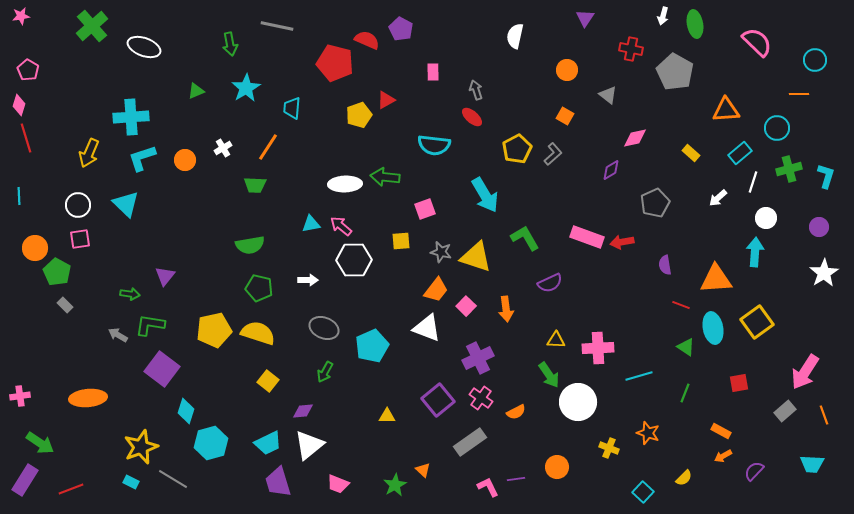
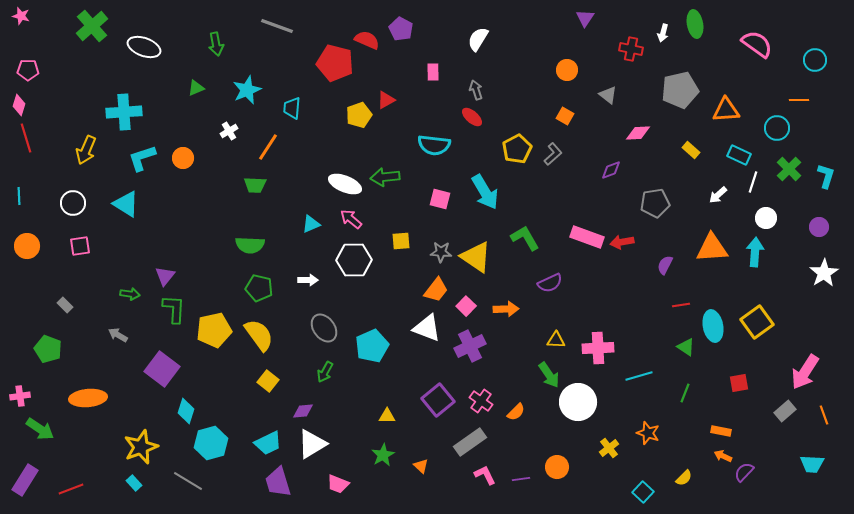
pink star at (21, 16): rotated 24 degrees clockwise
white arrow at (663, 16): moved 17 px down
gray line at (277, 26): rotated 8 degrees clockwise
white semicircle at (515, 36): moved 37 px left, 3 px down; rotated 20 degrees clockwise
pink semicircle at (757, 42): moved 2 px down; rotated 8 degrees counterclockwise
green arrow at (230, 44): moved 14 px left
pink pentagon at (28, 70): rotated 30 degrees counterclockwise
gray pentagon at (675, 72): moved 5 px right, 18 px down; rotated 30 degrees clockwise
cyan star at (246, 88): moved 1 px right, 2 px down; rotated 8 degrees clockwise
green triangle at (196, 91): moved 3 px up
orange line at (799, 94): moved 6 px down
cyan cross at (131, 117): moved 7 px left, 5 px up
pink diamond at (635, 138): moved 3 px right, 5 px up; rotated 10 degrees clockwise
white cross at (223, 148): moved 6 px right, 17 px up
yellow arrow at (89, 153): moved 3 px left, 3 px up
yellow rectangle at (691, 153): moved 3 px up
cyan rectangle at (740, 153): moved 1 px left, 2 px down; rotated 65 degrees clockwise
orange circle at (185, 160): moved 2 px left, 2 px up
green cross at (789, 169): rotated 30 degrees counterclockwise
purple diamond at (611, 170): rotated 10 degrees clockwise
green arrow at (385, 177): rotated 12 degrees counterclockwise
white ellipse at (345, 184): rotated 24 degrees clockwise
cyan arrow at (485, 195): moved 3 px up
white arrow at (718, 198): moved 3 px up
gray pentagon at (655, 203): rotated 16 degrees clockwise
cyan triangle at (126, 204): rotated 12 degrees counterclockwise
white circle at (78, 205): moved 5 px left, 2 px up
pink square at (425, 209): moved 15 px right, 10 px up; rotated 35 degrees clockwise
cyan triangle at (311, 224): rotated 12 degrees counterclockwise
pink arrow at (341, 226): moved 10 px right, 7 px up
pink square at (80, 239): moved 7 px down
green semicircle at (250, 245): rotated 12 degrees clockwise
orange circle at (35, 248): moved 8 px left, 2 px up
gray star at (441, 252): rotated 10 degrees counterclockwise
yellow triangle at (476, 257): rotated 16 degrees clockwise
purple semicircle at (665, 265): rotated 36 degrees clockwise
green pentagon at (57, 272): moved 9 px left, 77 px down; rotated 8 degrees counterclockwise
orange triangle at (716, 279): moved 4 px left, 31 px up
red line at (681, 305): rotated 30 degrees counterclockwise
orange arrow at (506, 309): rotated 85 degrees counterclockwise
green L-shape at (150, 325): moved 24 px right, 16 px up; rotated 84 degrees clockwise
gray ellipse at (324, 328): rotated 32 degrees clockwise
cyan ellipse at (713, 328): moved 2 px up
yellow semicircle at (258, 333): moved 1 px right, 2 px down; rotated 36 degrees clockwise
purple cross at (478, 358): moved 8 px left, 12 px up
pink cross at (481, 398): moved 3 px down
orange semicircle at (516, 412): rotated 18 degrees counterclockwise
orange rectangle at (721, 431): rotated 18 degrees counterclockwise
green arrow at (40, 443): moved 14 px up
white triangle at (309, 445): moved 3 px right, 1 px up; rotated 8 degrees clockwise
yellow cross at (609, 448): rotated 30 degrees clockwise
orange arrow at (723, 456): rotated 54 degrees clockwise
orange triangle at (423, 470): moved 2 px left, 4 px up
purple semicircle at (754, 471): moved 10 px left, 1 px down
gray line at (173, 479): moved 15 px right, 2 px down
purple line at (516, 479): moved 5 px right
cyan rectangle at (131, 482): moved 3 px right, 1 px down; rotated 21 degrees clockwise
green star at (395, 485): moved 12 px left, 30 px up
pink L-shape at (488, 487): moved 3 px left, 12 px up
